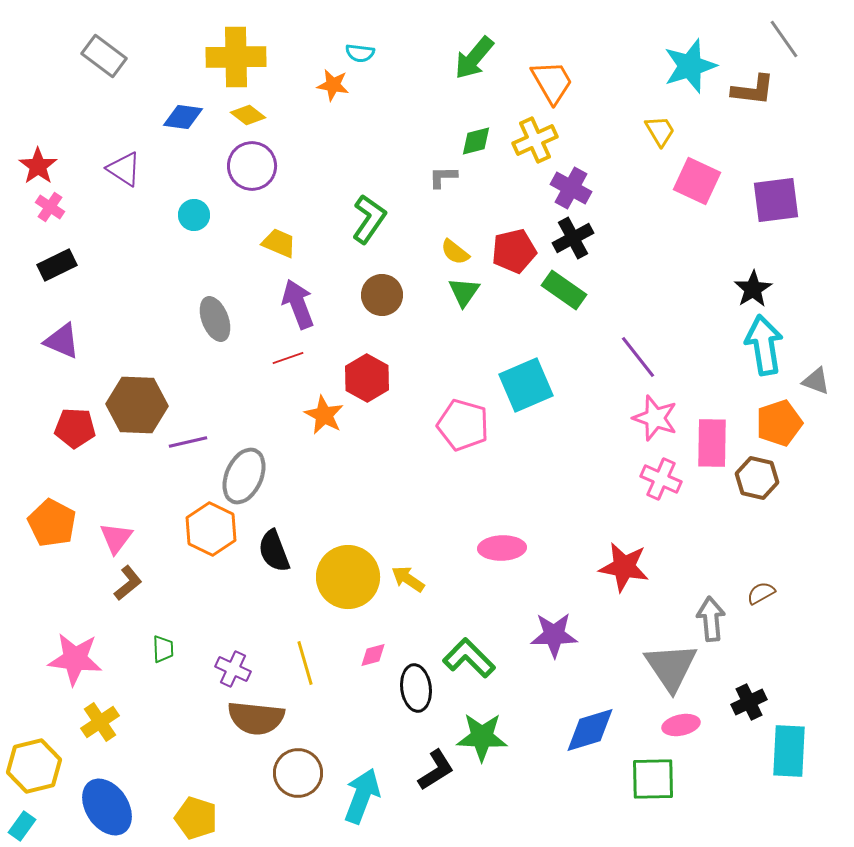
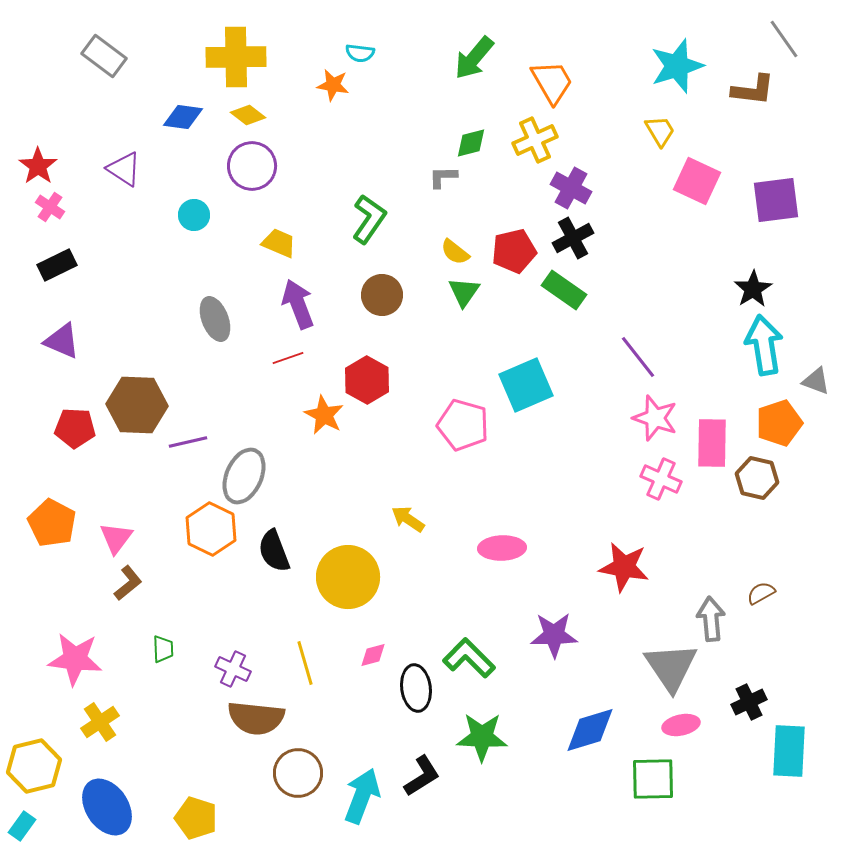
cyan star at (690, 66): moved 13 px left
green diamond at (476, 141): moved 5 px left, 2 px down
red hexagon at (367, 378): moved 2 px down
yellow arrow at (408, 579): moved 60 px up
black L-shape at (436, 770): moved 14 px left, 6 px down
